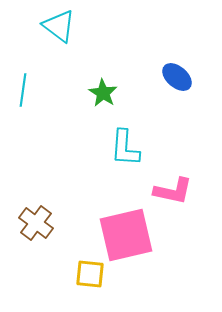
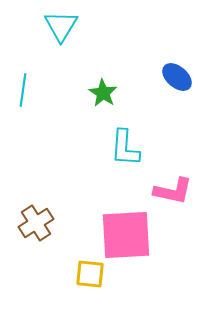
cyan triangle: moved 2 px right; rotated 24 degrees clockwise
brown cross: rotated 20 degrees clockwise
pink square: rotated 10 degrees clockwise
